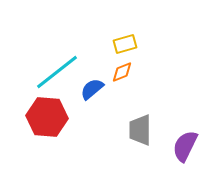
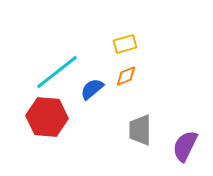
orange diamond: moved 4 px right, 4 px down
